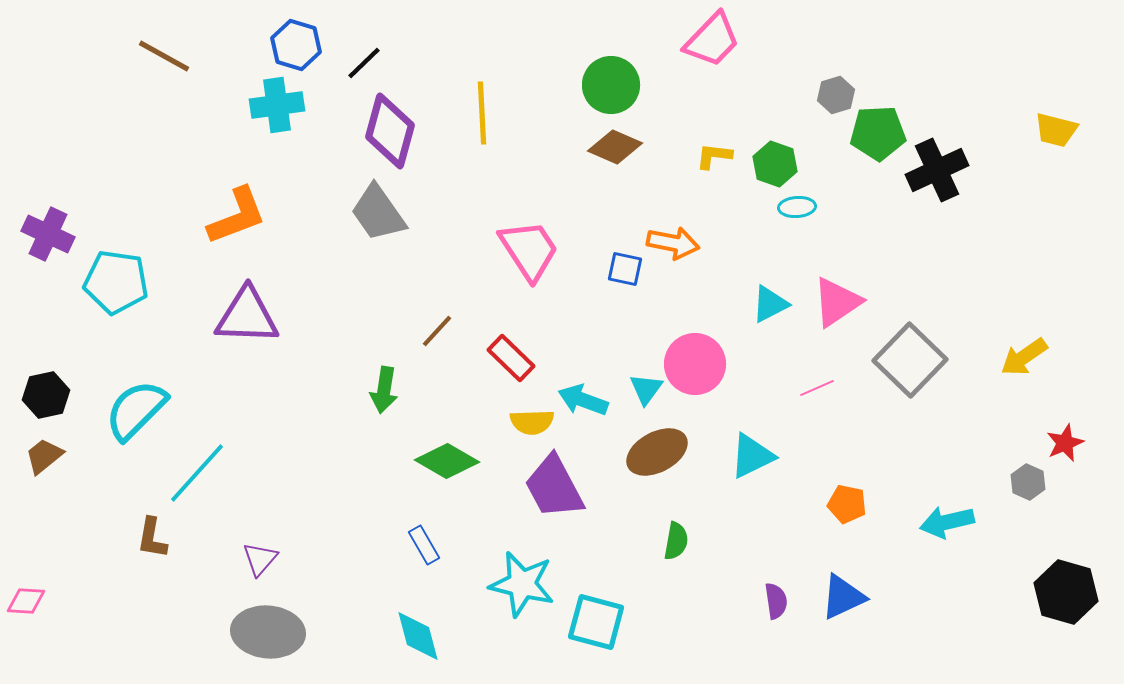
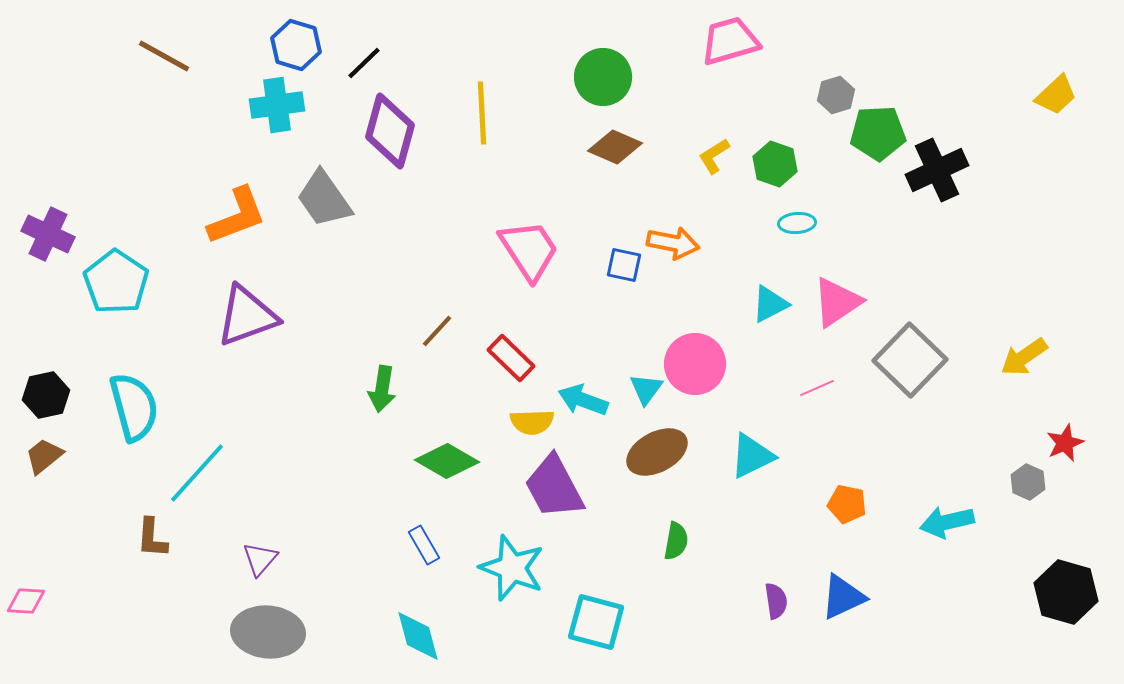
pink trapezoid at (712, 40): moved 18 px right, 1 px down; rotated 150 degrees counterclockwise
green circle at (611, 85): moved 8 px left, 8 px up
yellow trapezoid at (1056, 130): moved 35 px up; rotated 57 degrees counterclockwise
yellow L-shape at (714, 156): rotated 39 degrees counterclockwise
cyan ellipse at (797, 207): moved 16 px down
gray trapezoid at (378, 213): moved 54 px left, 14 px up
blue square at (625, 269): moved 1 px left, 4 px up
cyan pentagon at (116, 282): rotated 26 degrees clockwise
purple triangle at (247, 316): rotated 22 degrees counterclockwise
green arrow at (384, 390): moved 2 px left, 1 px up
cyan semicircle at (136, 410): moved 2 px left, 3 px up; rotated 120 degrees clockwise
brown L-shape at (152, 538): rotated 6 degrees counterclockwise
cyan star at (522, 584): moved 10 px left, 16 px up; rotated 8 degrees clockwise
